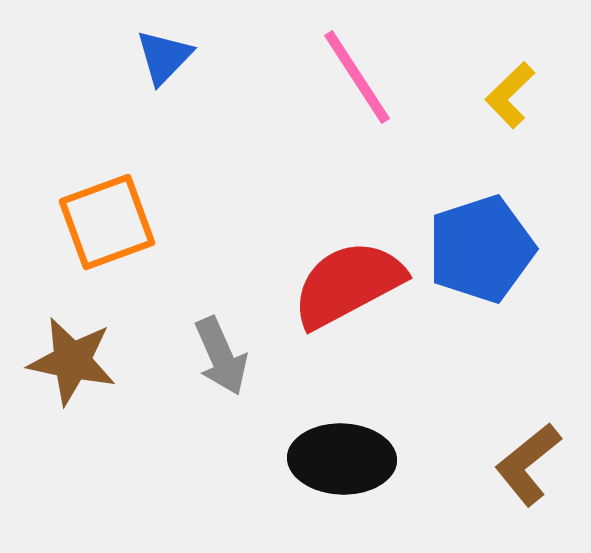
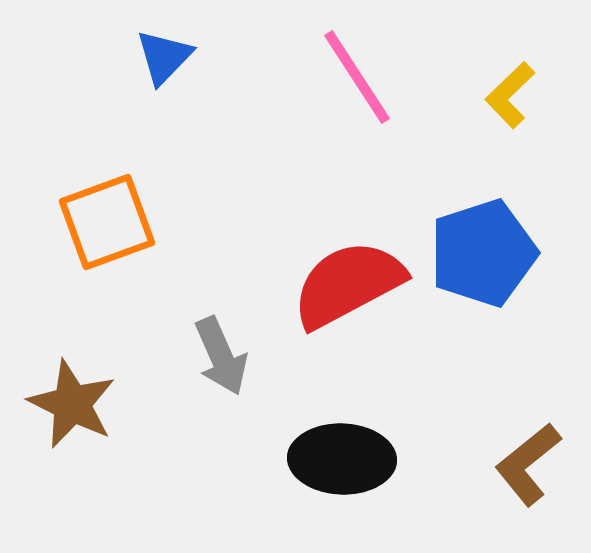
blue pentagon: moved 2 px right, 4 px down
brown star: moved 43 px down; rotated 14 degrees clockwise
